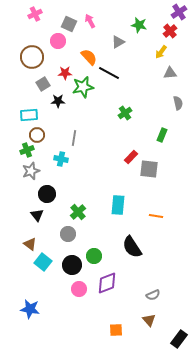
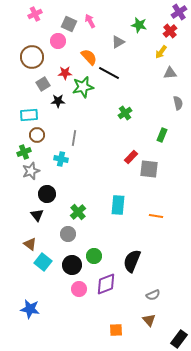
green cross at (27, 150): moved 3 px left, 2 px down
black semicircle at (132, 247): moved 14 px down; rotated 55 degrees clockwise
purple diamond at (107, 283): moved 1 px left, 1 px down
